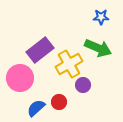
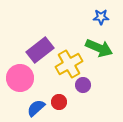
green arrow: moved 1 px right
